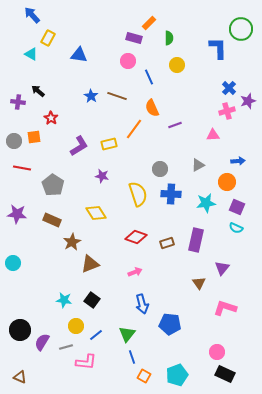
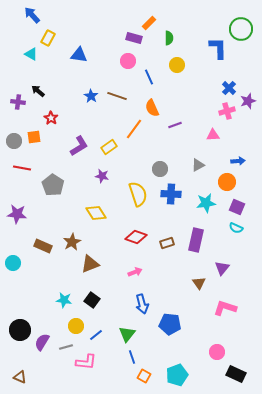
yellow rectangle at (109, 144): moved 3 px down; rotated 21 degrees counterclockwise
brown rectangle at (52, 220): moved 9 px left, 26 px down
black rectangle at (225, 374): moved 11 px right
